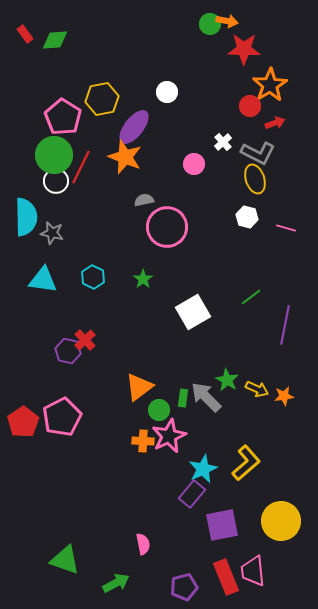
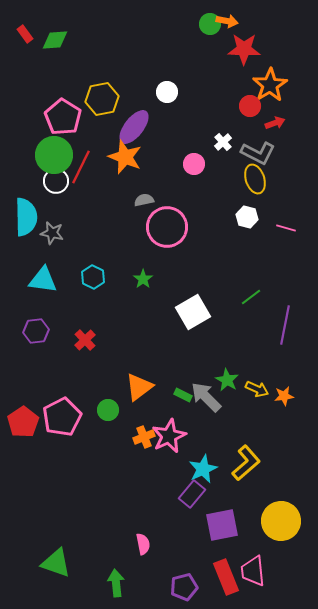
purple hexagon at (68, 351): moved 32 px left, 20 px up; rotated 20 degrees counterclockwise
green rectangle at (183, 398): moved 3 px up; rotated 72 degrees counterclockwise
green circle at (159, 410): moved 51 px left
orange cross at (143, 441): moved 1 px right, 4 px up; rotated 25 degrees counterclockwise
green triangle at (65, 560): moved 9 px left, 3 px down
green arrow at (116, 583): rotated 68 degrees counterclockwise
